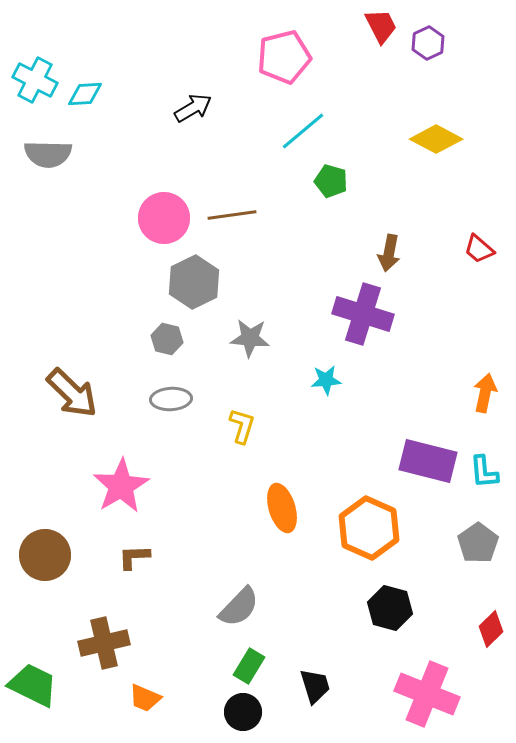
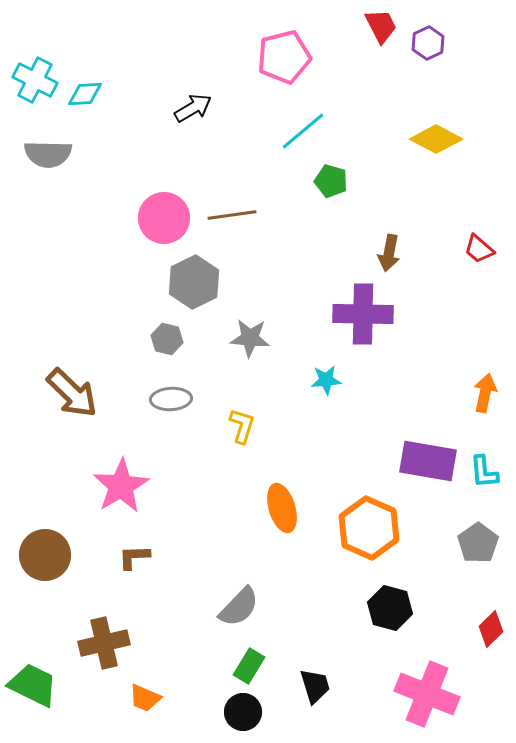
purple cross at (363, 314): rotated 16 degrees counterclockwise
purple rectangle at (428, 461): rotated 4 degrees counterclockwise
